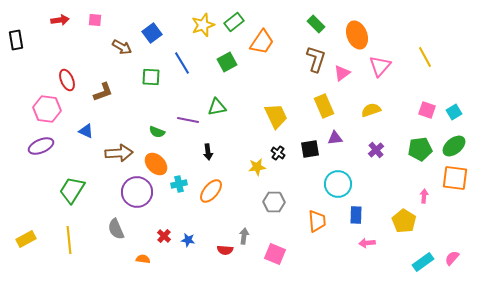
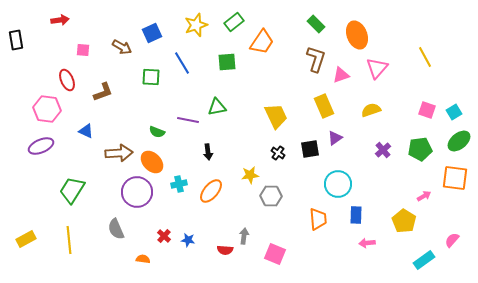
pink square at (95, 20): moved 12 px left, 30 px down
yellow star at (203, 25): moved 7 px left
blue square at (152, 33): rotated 12 degrees clockwise
green square at (227, 62): rotated 24 degrees clockwise
pink triangle at (380, 66): moved 3 px left, 2 px down
pink triangle at (342, 73): moved 1 px left, 2 px down; rotated 18 degrees clockwise
purple triangle at (335, 138): rotated 28 degrees counterclockwise
green ellipse at (454, 146): moved 5 px right, 5 px up
purple cross at (376, 150): moved 7 px right
orange ellipse at (156, 164): moved 4 px left, 2 px up
yellow star at (257, 167): moved 7 px left, 8 px down
pink arrow at (424, 196): rotated 56 degrees clockwise
gray hexagon at (274, 202): moved 3 px left, 6 px up
orange trapezoid at (317, 221): moved 1 px right, 2 px up
pink semicircle at (452, 258): moved 18 px up
cyan rectangle at (423, 262): moved 1 px right, 2 px up
